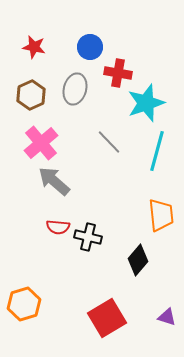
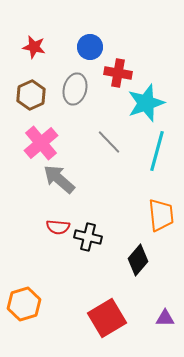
gray arrow: moved 5 px right, 2 px up
purple triangle: moved 2 px left, 1 px down; rotated 18 degrees counterclockwise
